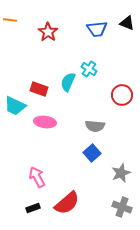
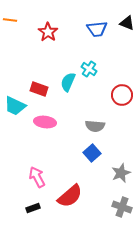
red semicircle: moved 3 px right, 7 px up
